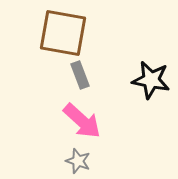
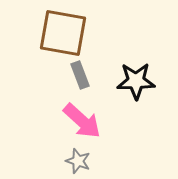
black star: moved 15 px left, 1 px down; rotated 12 degrees counterclockwise
